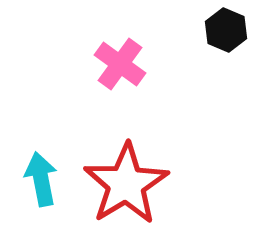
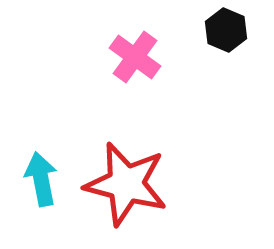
pink cross: moved 15 px right, 7 px up
red star: rotated 26 degrees counterclockwise
